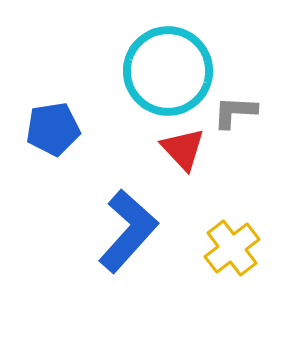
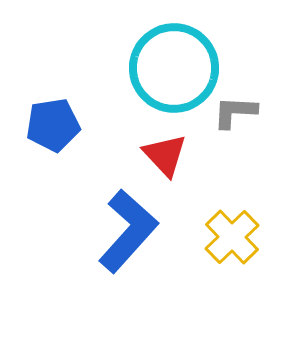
cyan circle: moved 6 px right, 3 px up
blue pentagon: moved 4 px up
red triangle: moved 18 px left, 6 px down
yellow cross: moved 11 px up; rotated 6 degrees counterclockwise
